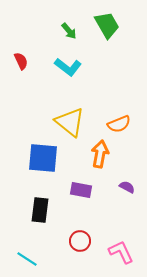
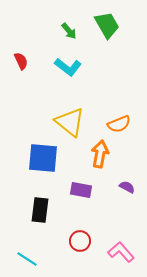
pink L-shape: rotated 16 degrees counterclockwise
